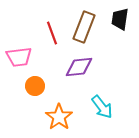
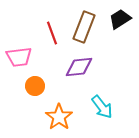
black trapezoid: rotated 50 degrees clockwise
